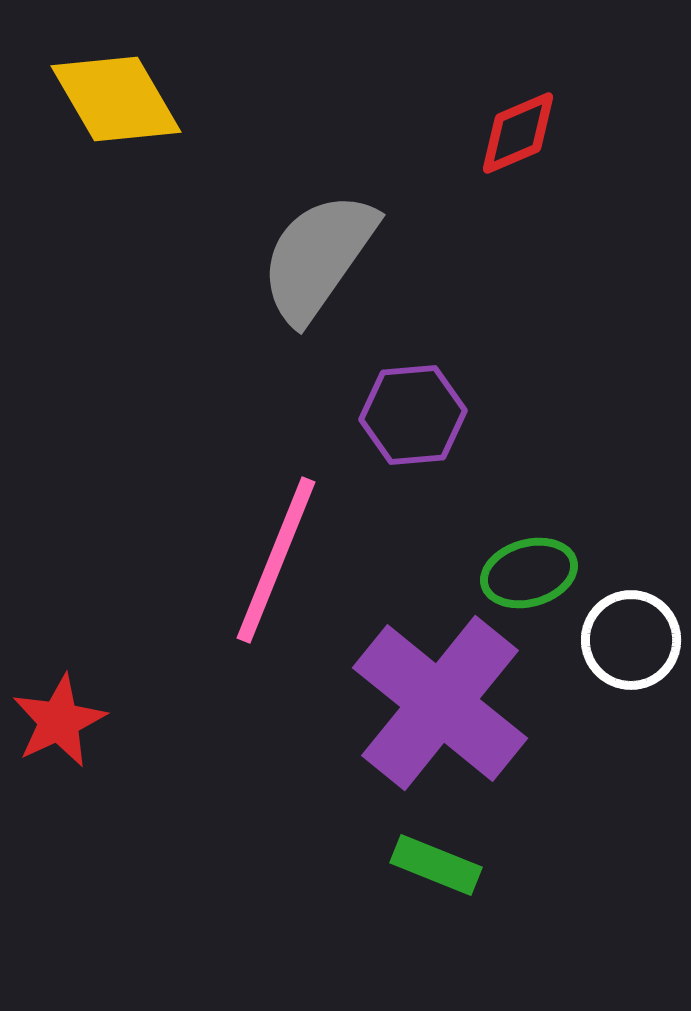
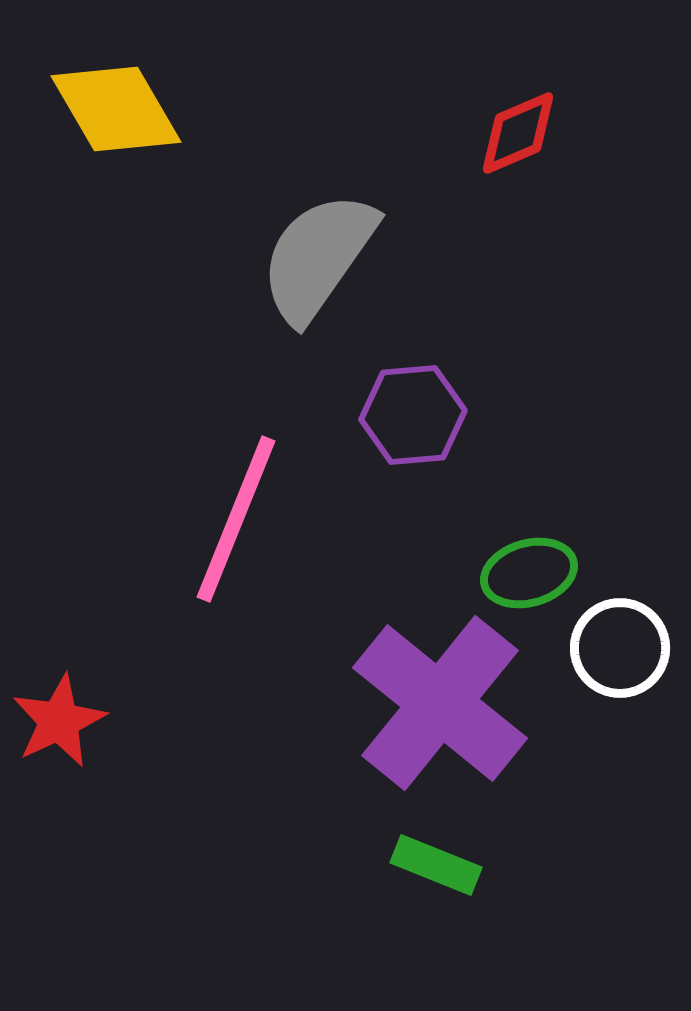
yellow diamond: moved 10 px down
pink line: moved 40 px left, 41 px up
white circle: moved 11 px left, 8 px down
